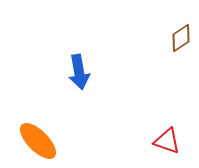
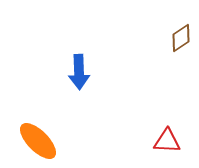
blue arrow: rotated 8 degrees clockwise
red triangle: rotated 16 degrees counterclockwise
